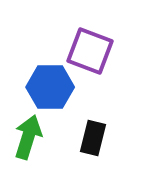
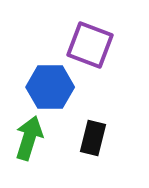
purple square: moved 6 px up
green arrow: moved 1 px right, 1 px down
